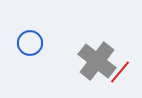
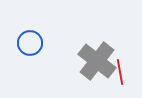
red line: rotated 50 degrees counterclockwise
